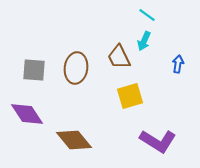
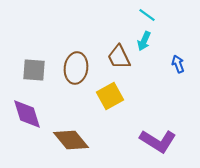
blue arrow: rotated 30 degrees counterclockwise
yellow square: moved 20 px left; rotated 12 degrees counterclockwise
purple diamond: rotated 16 degrees clockwise
brown diamond: moved 3 px left
